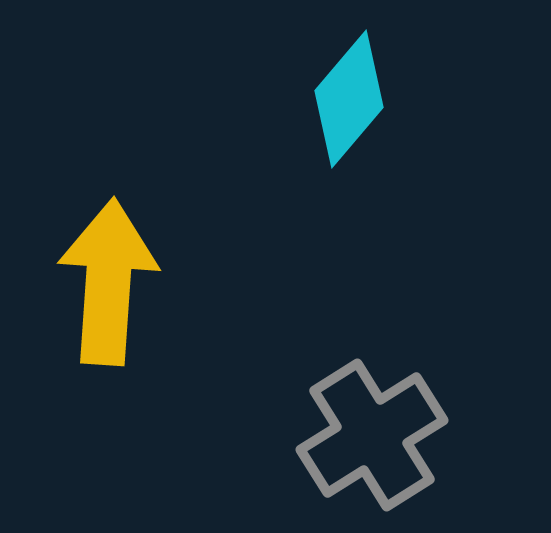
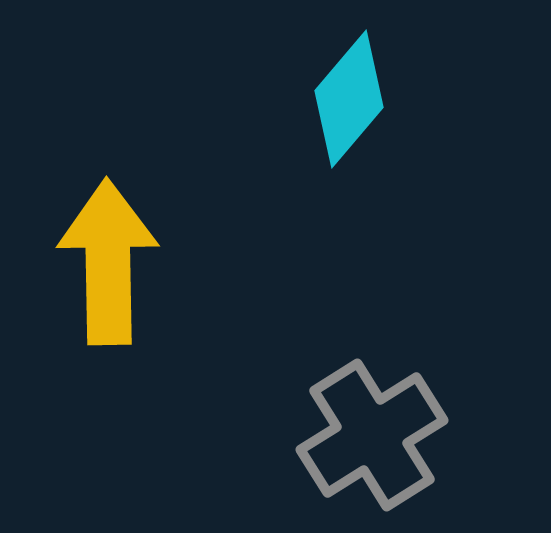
yellow arrow: moved 20 px up; rotated 5 degrees counterclockwise
